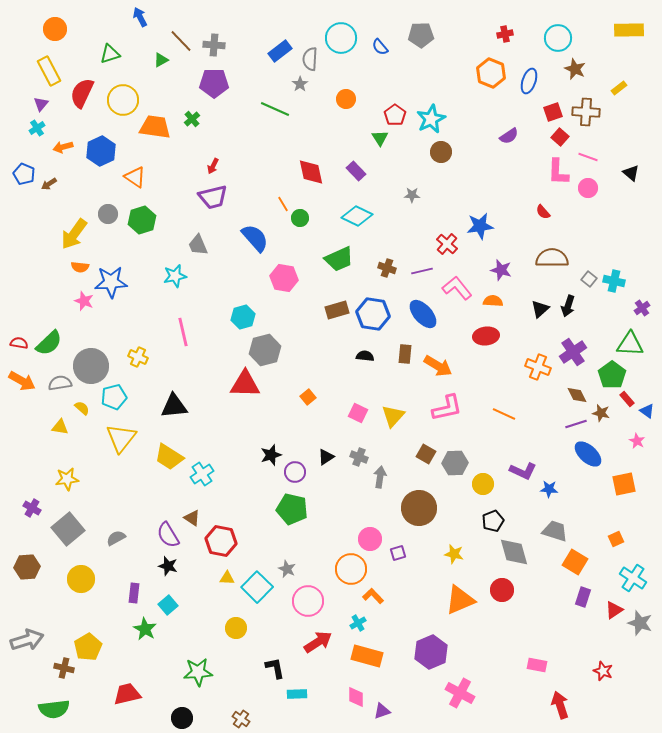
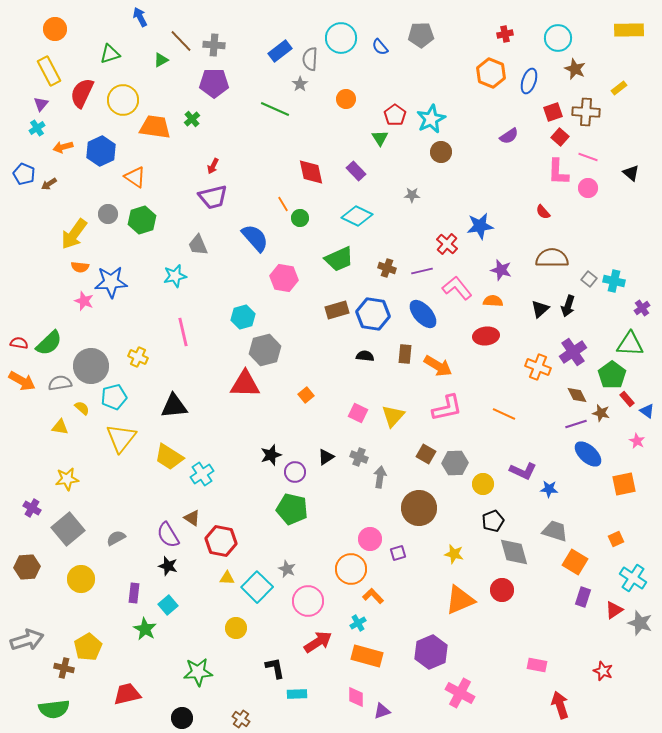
orange square at (308, 397): moved 2 px left, 2 px up
